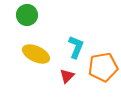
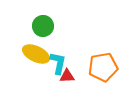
green circle: moved 16 px right, 11 px down
cyan L-shape: moved 18 px left, 16 px down; rotated 10 degrees counterclockwise
red triangle: rotated 42 degrees clockwise
